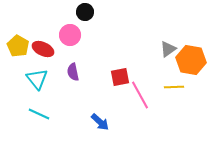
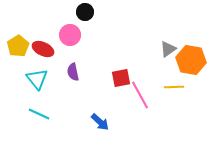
yellow pentagon: rotated 10 degrees clockwise
red square: moved 1 px right, 1 px down
